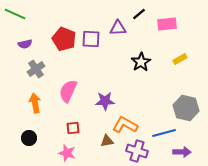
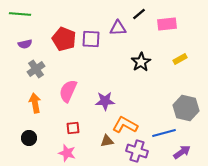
green line: moved 5 px right; rotated 20 degrees counterclockwise
purple arrow: rotated 36 degrees counterclockwise
